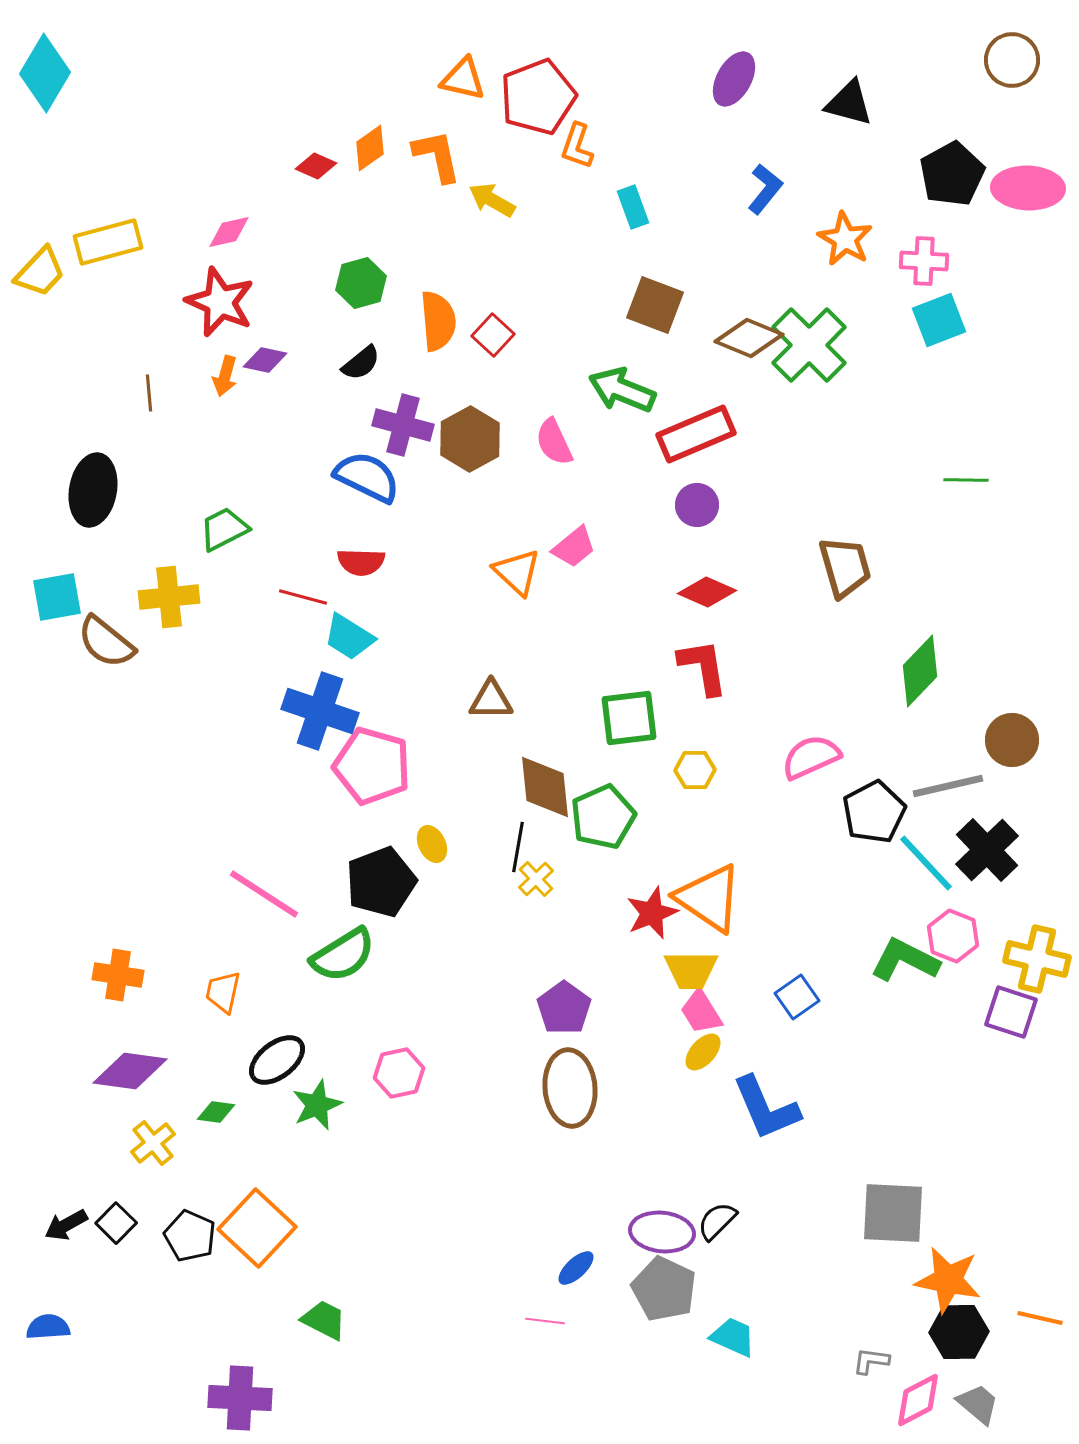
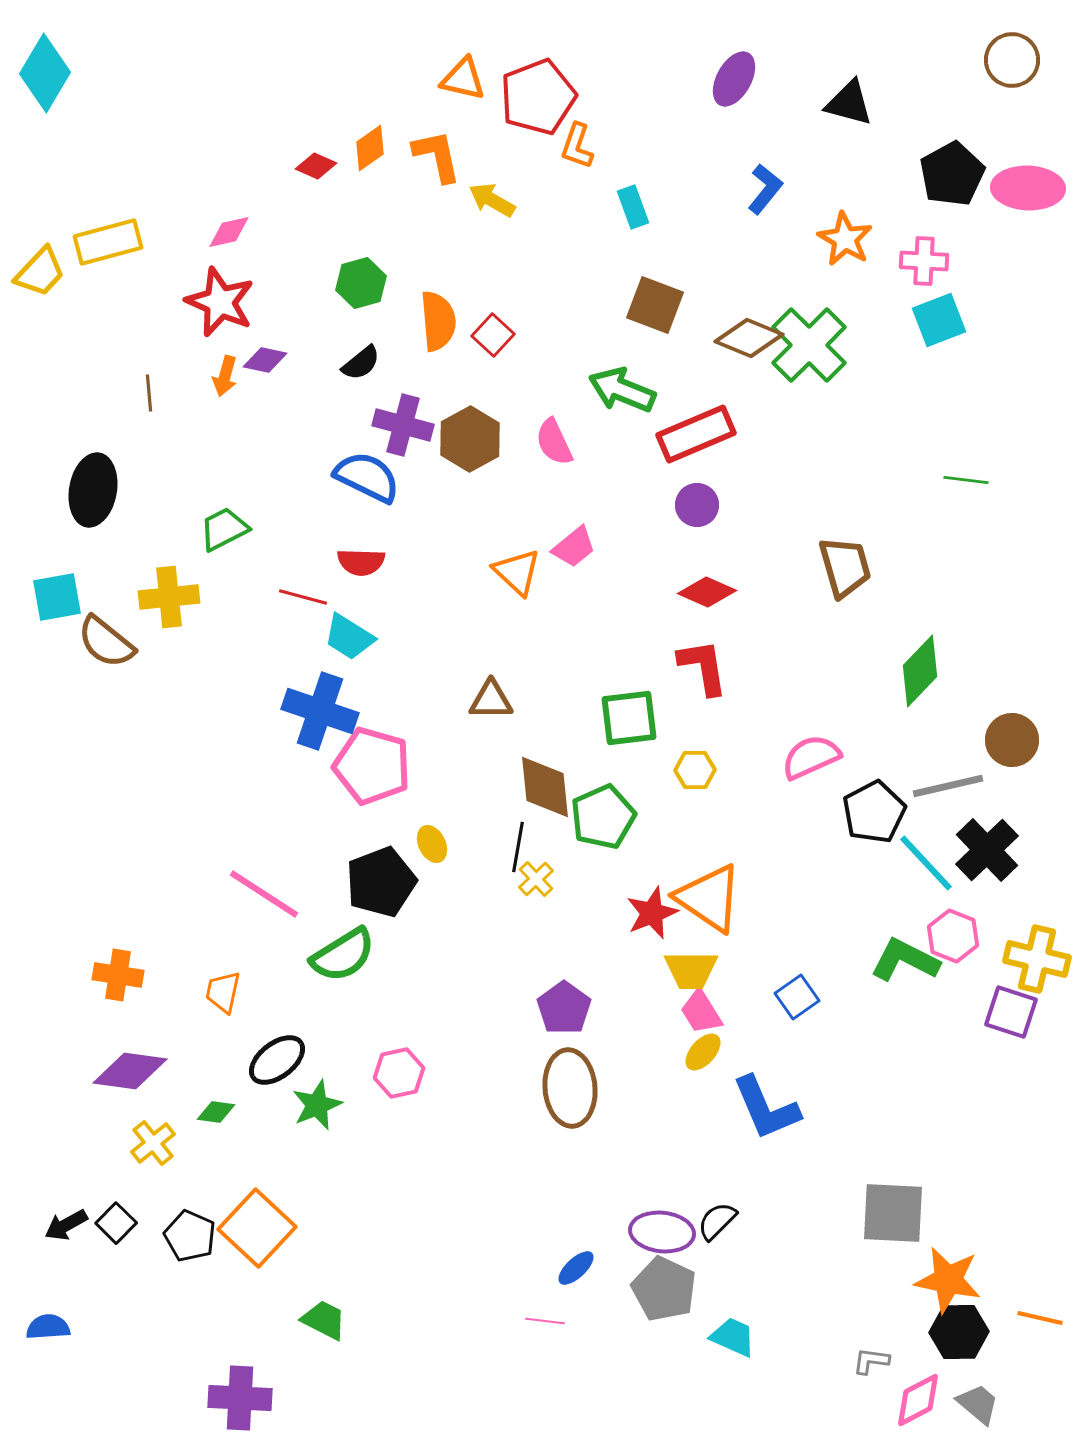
green line at (966, 480): rotated 6 degrees clockwise
